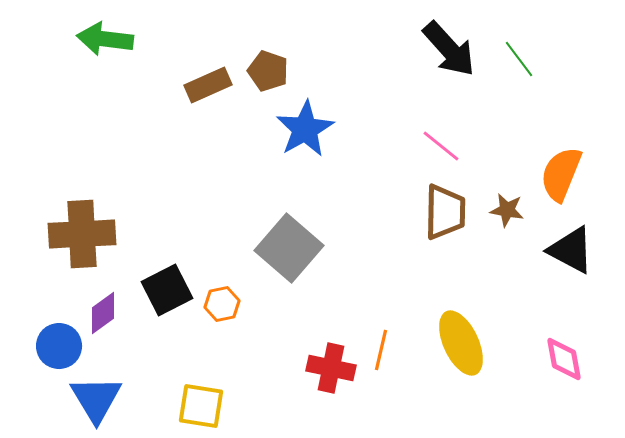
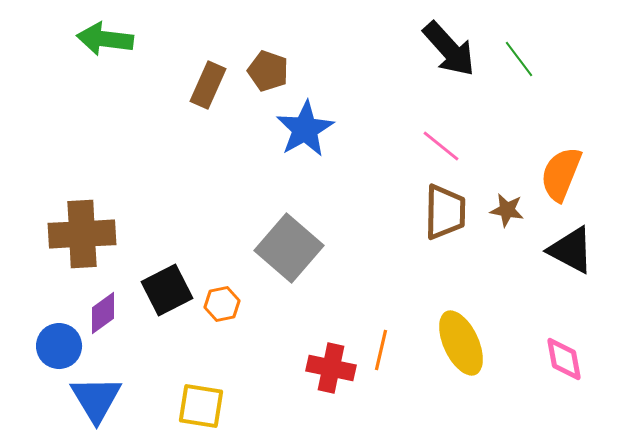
brown rectangle: rotated 42 degrees counterclockwise
